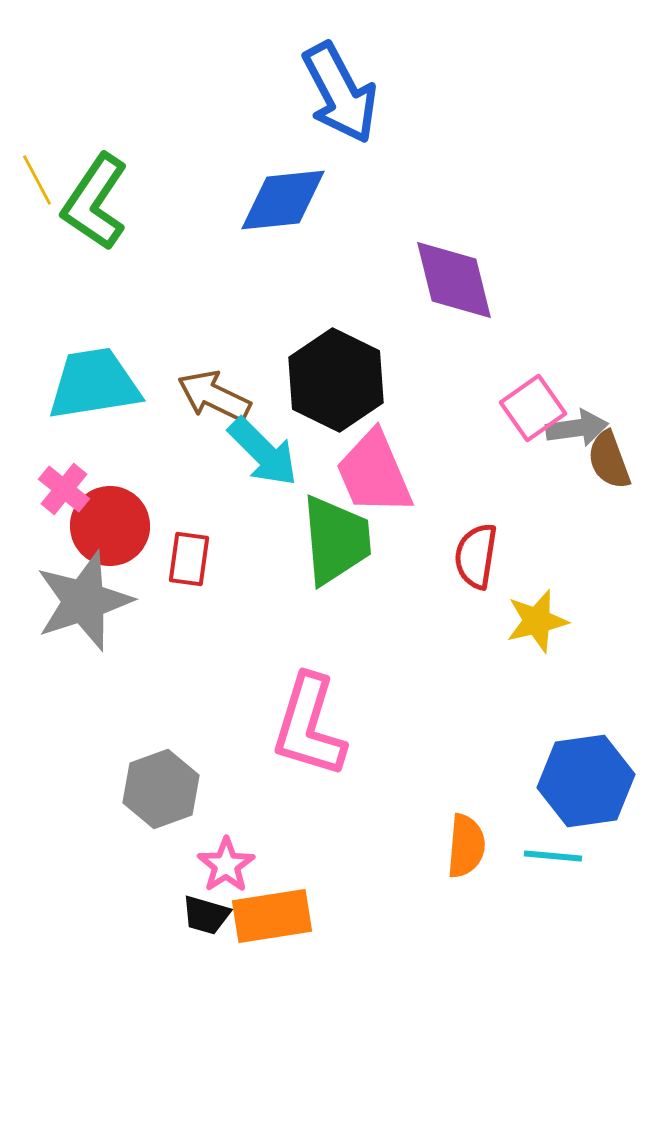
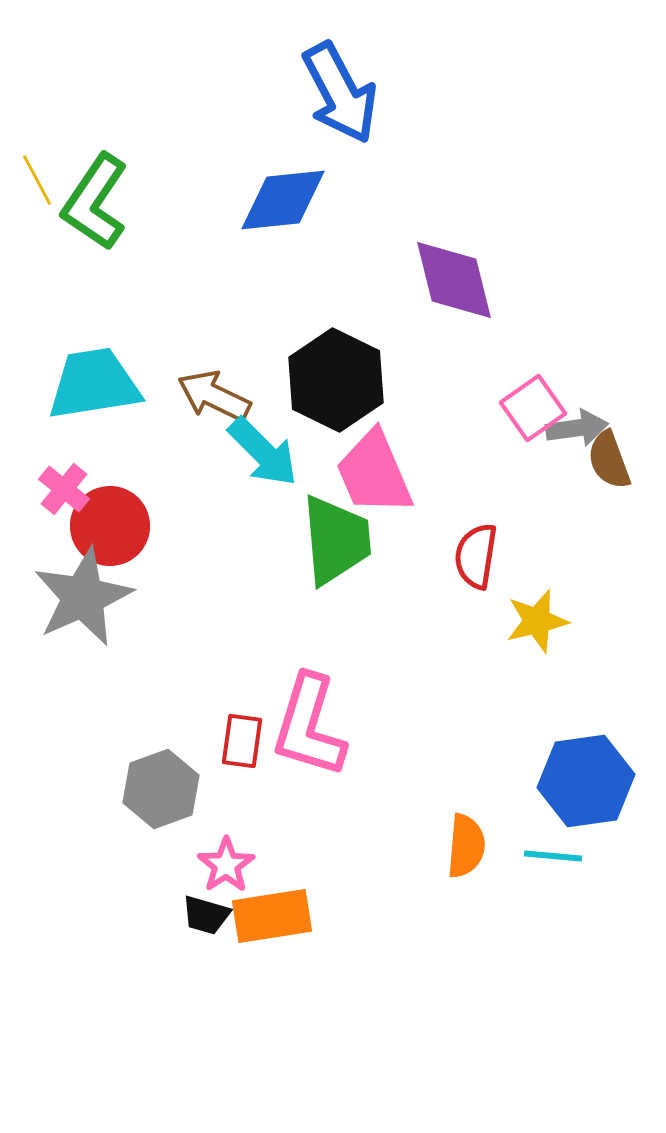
red rectangle: moved 53 px right, 182 px down
gray star: moved 1 px left, 4 px up; rotated 6 degrees counterclockwise
